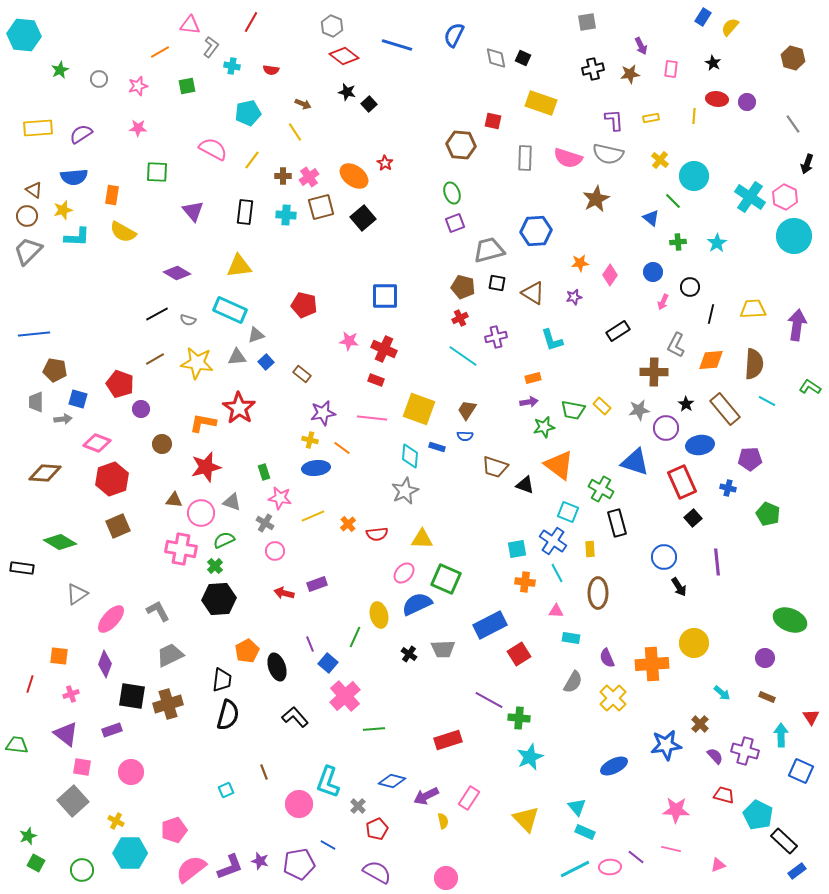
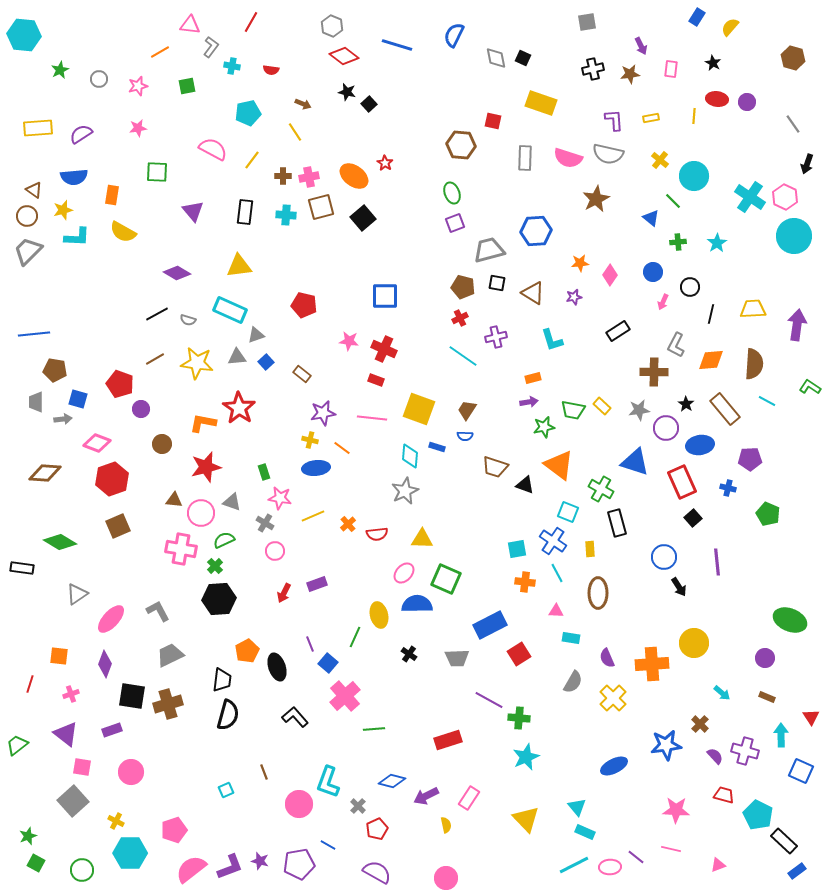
blue rectangle at (703, 17): moved 6 px left
pink star at (138, 128): rotated 12 degrees counterclockwise
pink cross at (309, 177): rotated 24 degrees clockwise
red arrow at (284, 593): rotated 78 degrees counterclockwise
blue semicircle at (417, 604): rotated 24 degrees clockwise
gray trapezoid at (443, 649): moved 14 px right, 9 px down
green trapezoid at (17, 745): rotated 45 degrees counterclockwise
cyan star at (530, 757): moved 4 px left
yellow semicircle at (443, 821): moved 3 px right, 4 px down
cyan line at (575, 869): moved 1 px left, 4 px up
